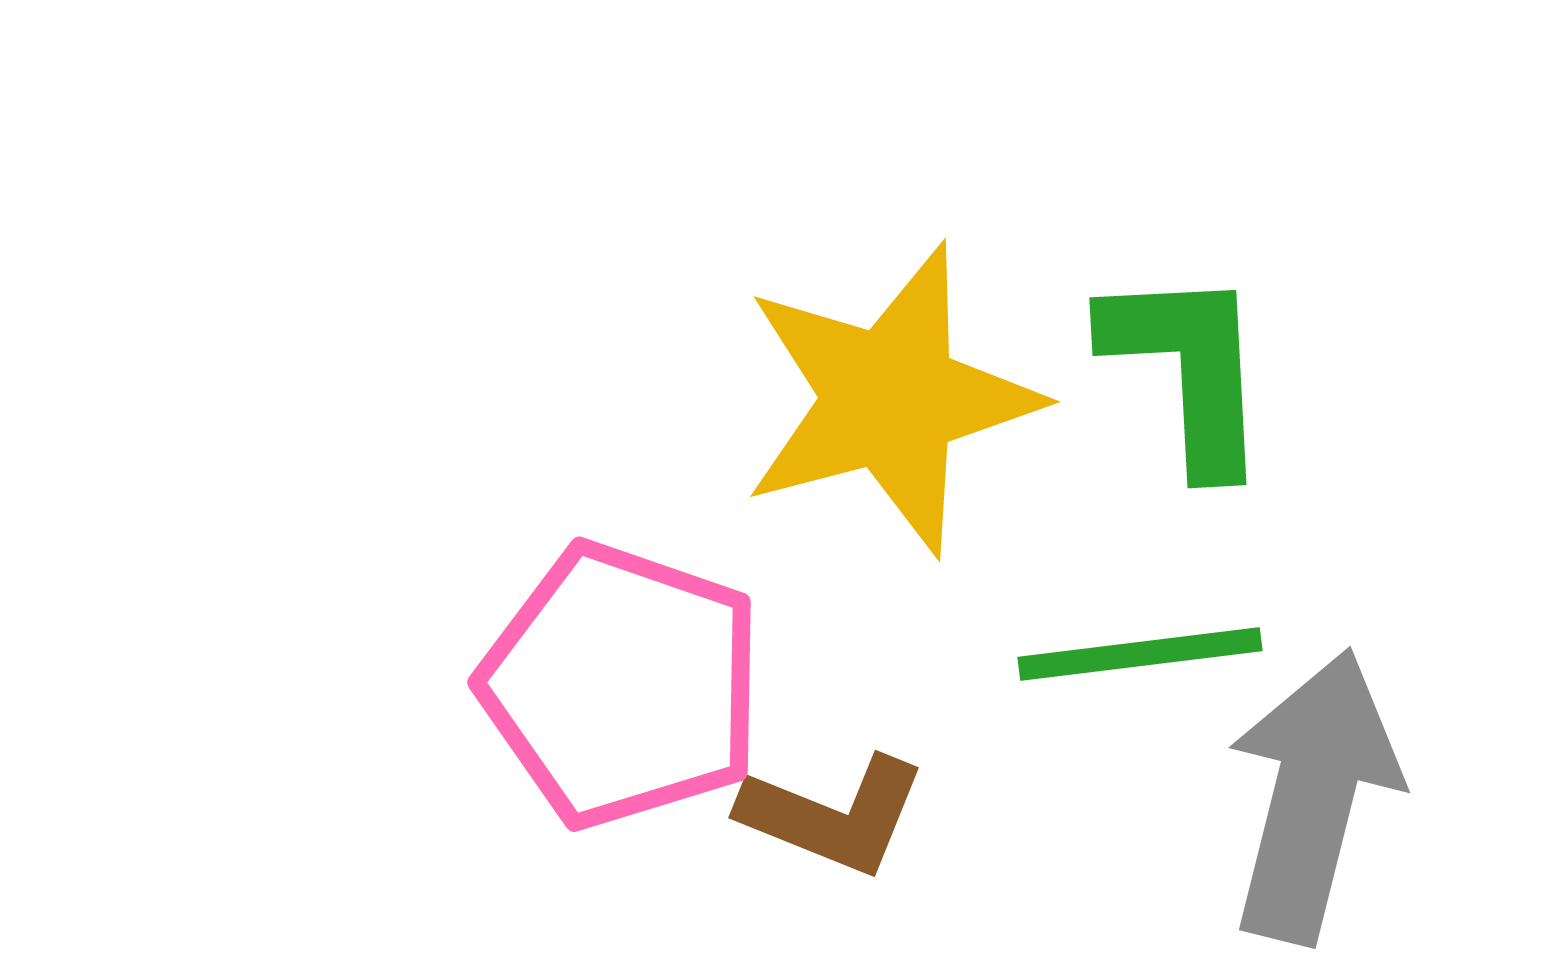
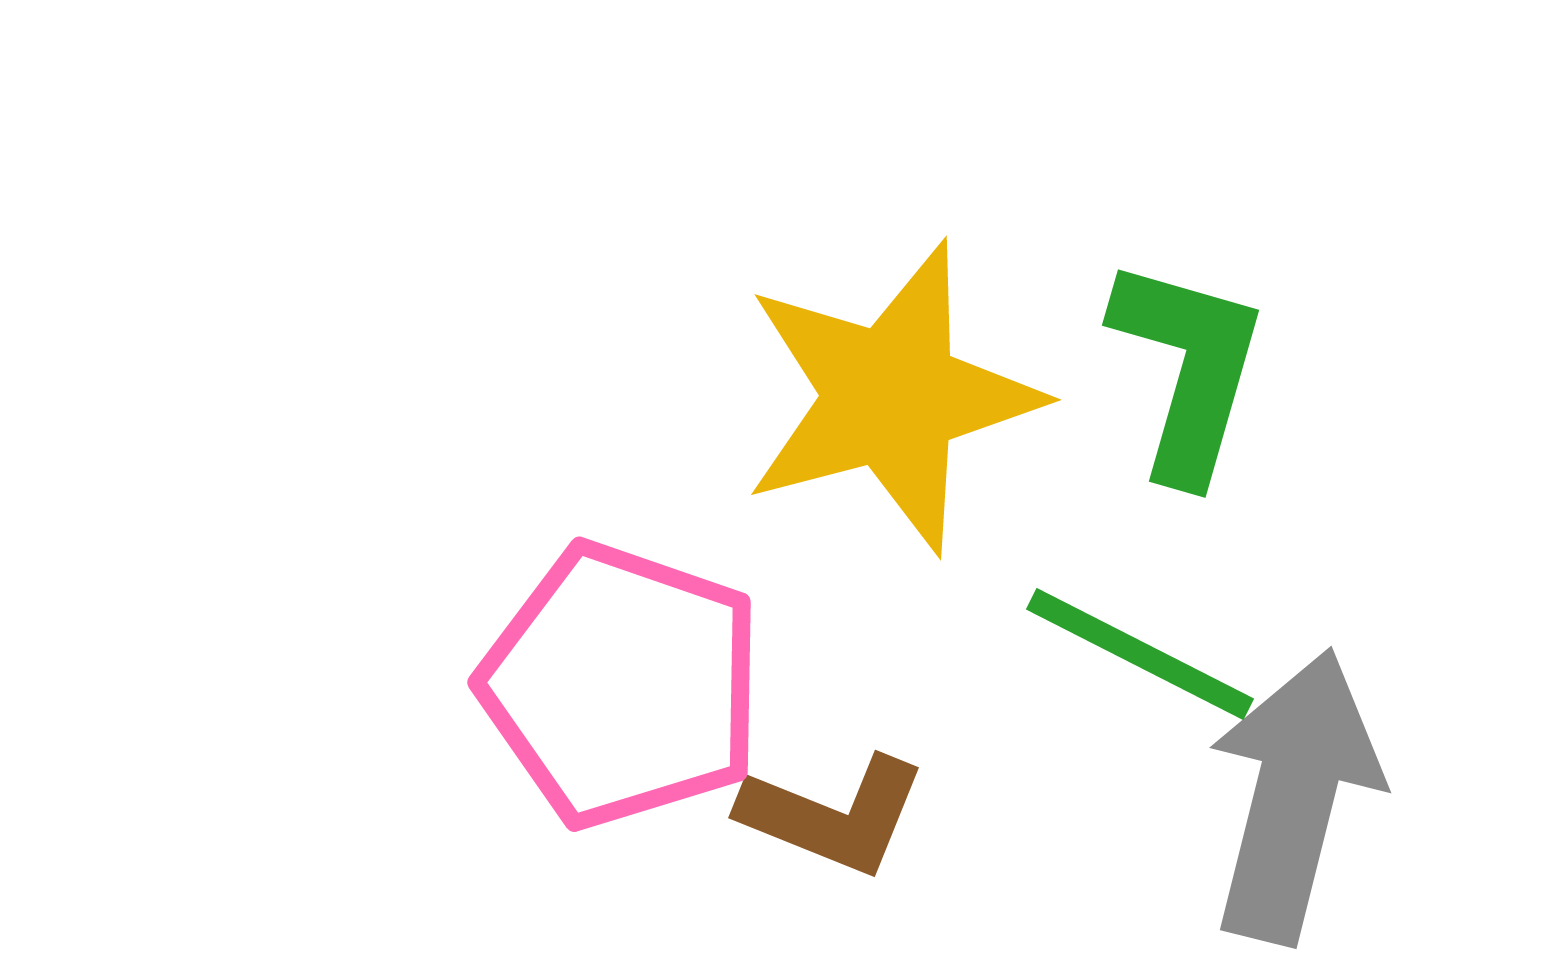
green L-shape: rotated 19 degrees clockwise
yellow star: moved 1 px right, 2 px up
green line: rotated 34 degrees clockwise
gray arrow: moved 19 px left
